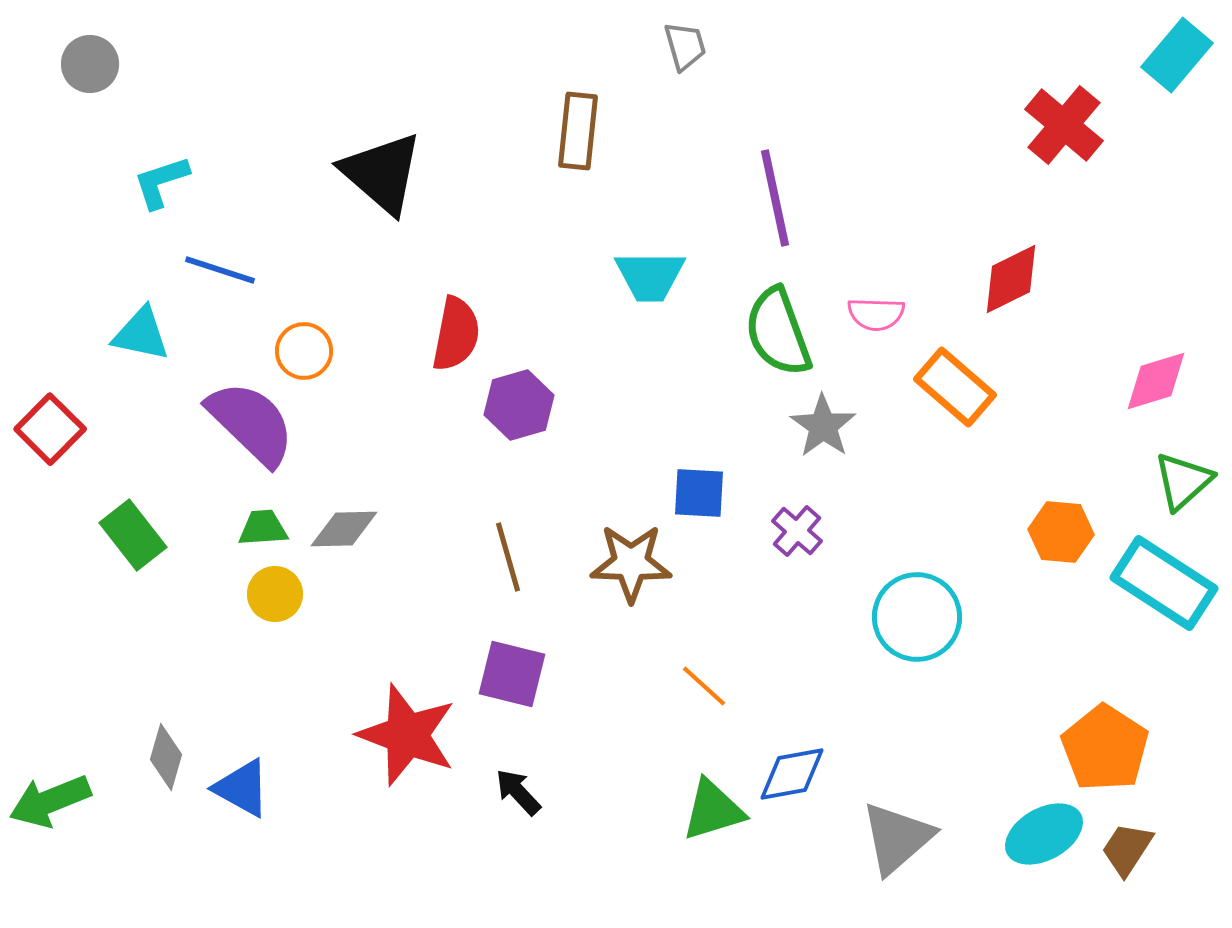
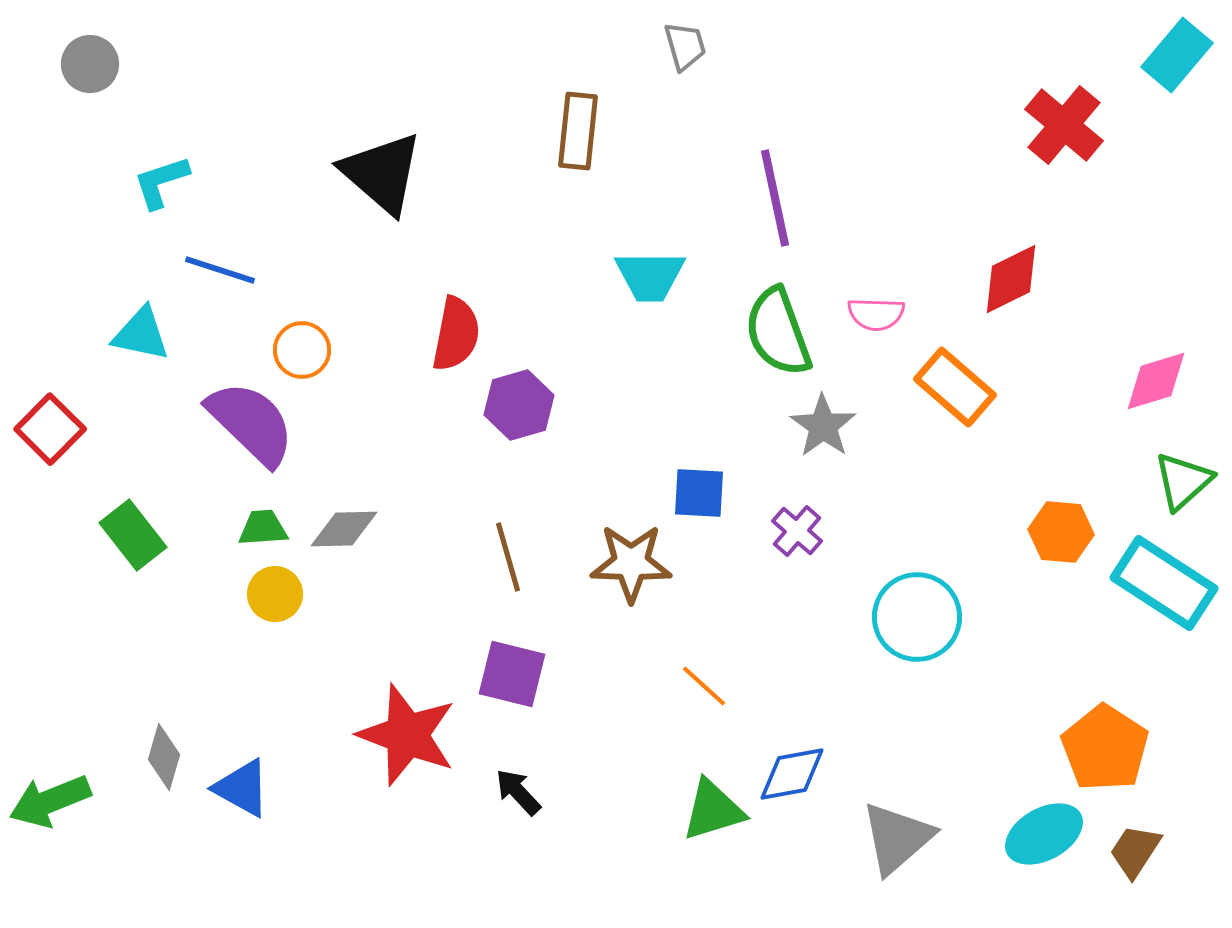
orange circle at (304, 351): moved 2 px left, 1 px up
gray diamond at (166, 757): moved 2 px left
brown trapezoid at (1127, 849): moved 8 px right, 2 px down
